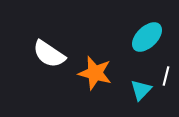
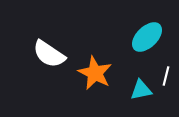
orange star: rotated 12 degrees clockwise
cyan triangle: rotated 35 degrees clockwise
